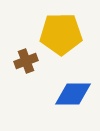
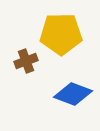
blue diamond: rotated 21 degrees clockwise
